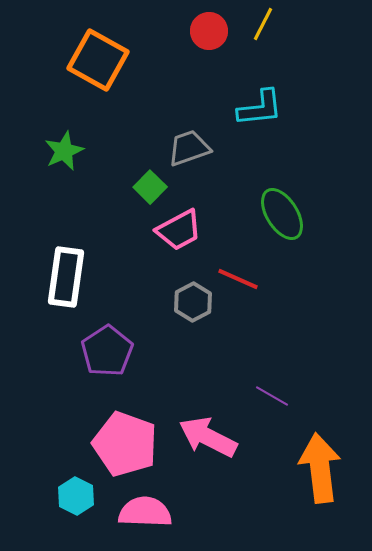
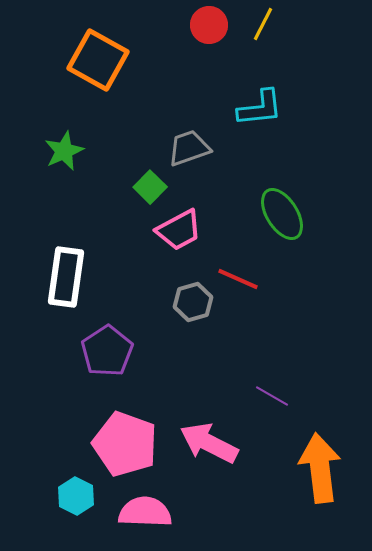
red circle: moved 6 px up
gray hexagon: rotated 12 degrees clockwise
pink arrow: moved 1 px right, 6 px down
